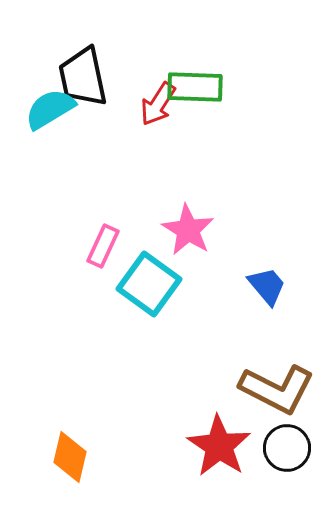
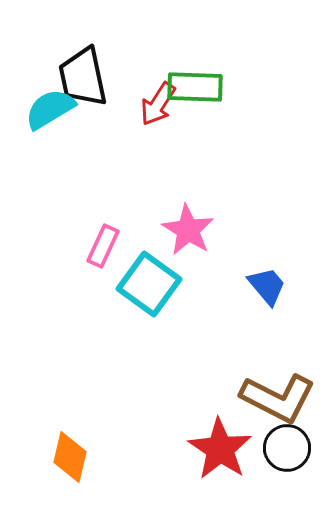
brown L-shape: moved 1 px right, 9 px down
red star: moved 1 px right, 3 px down
